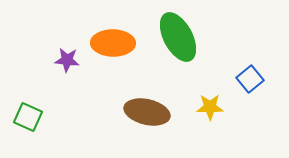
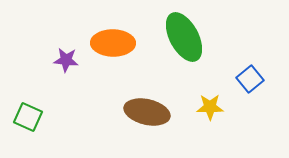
green ellipse: moved 6 px right
purple star: moved 1 px left
